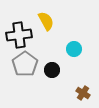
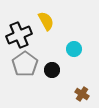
black cross: rotated 15 degrees counterclockwise
brown cross: moved 1 px left, 1 px down
